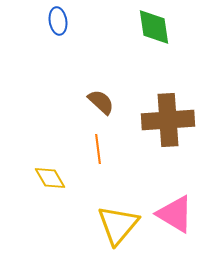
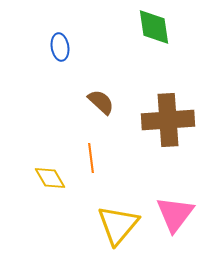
blue ellipse: moved 2 px right, 26 px down
orange line: moved 7 px left, 9 px down
pink triangle: rotated 36 degrees clockwise
